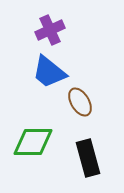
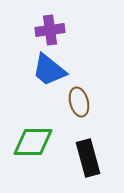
purple cross: rotated 16 degrees clockwise
blue trapezoid: moved 2 px up
brown ellipse: moved 1 px left; rotated 16 degrees clockwise
